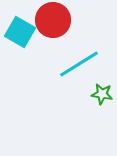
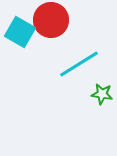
red circle: moved 2 px left
